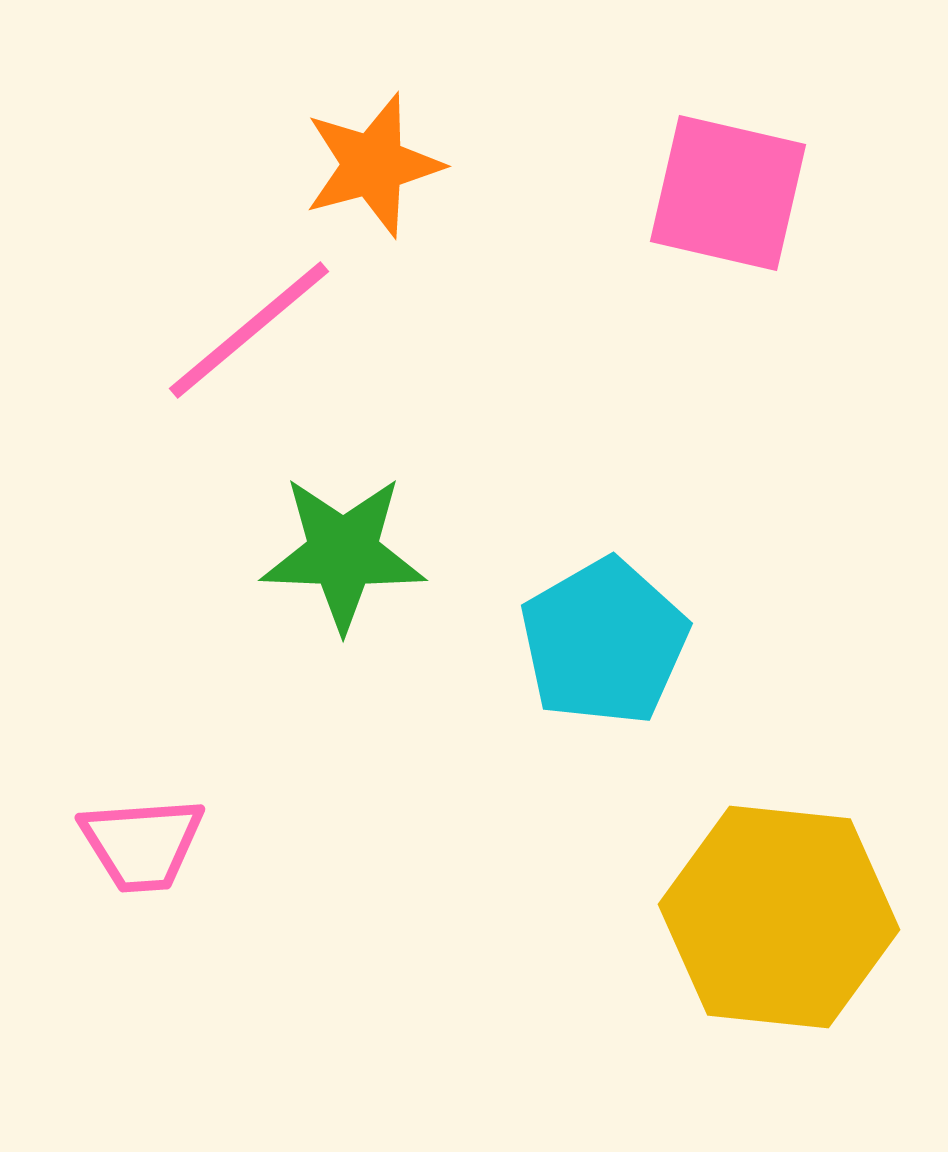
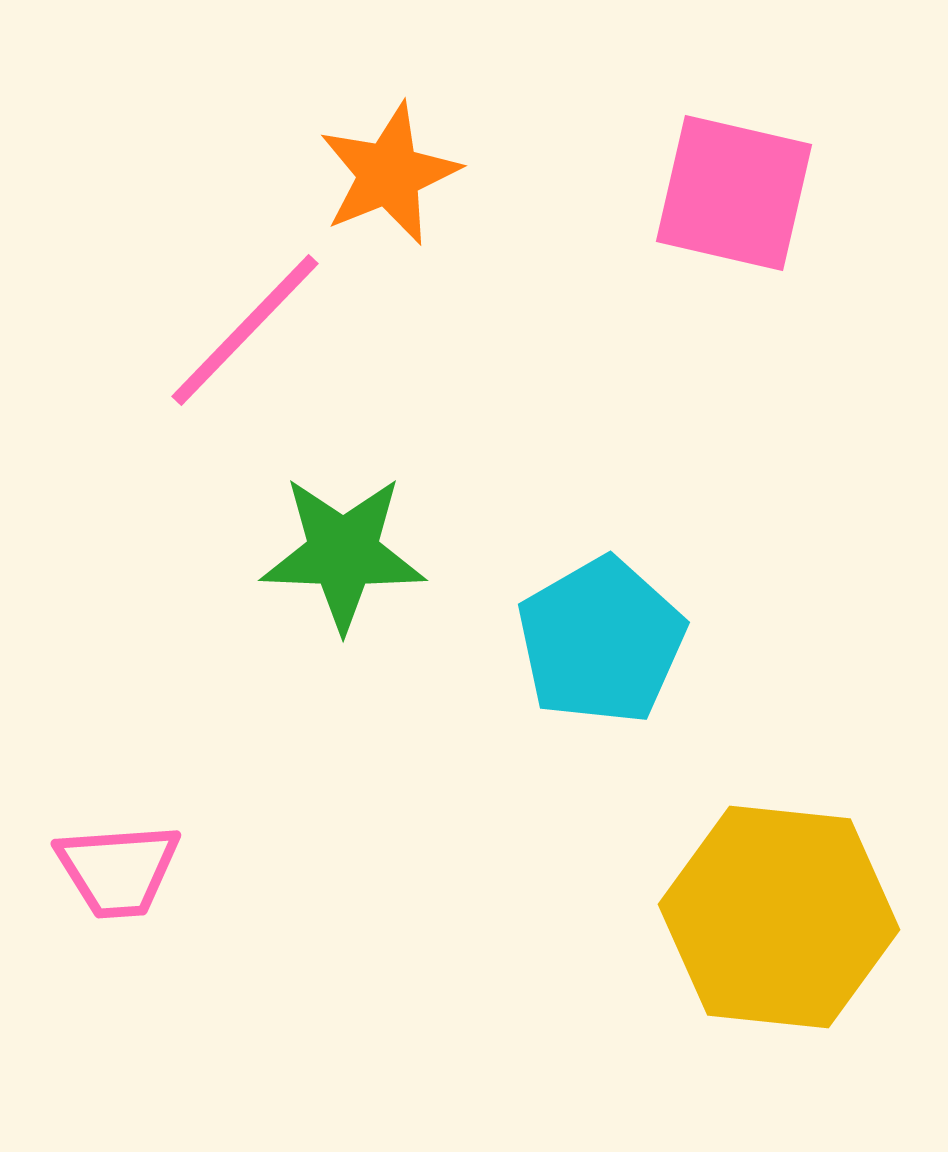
orange star: moved 16 px right, 9 px down; rotated 7 degrees counterclockwise
pink square: moved 6 px right
pink line: moved 4 px left; rotated 6 degrees counterclockwise
cyan pentagon: moved 3 px left, 1 px up
pink trapezoid: moved 24 px left, 26 px down
